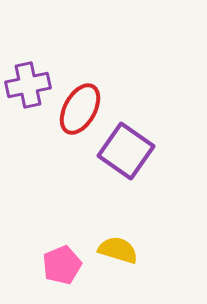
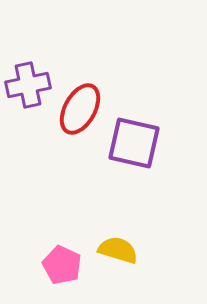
purple square: moved 8 px right, 8 px up; rotated 22 degrees counterclockwise
pink pentagon: rotated 24 degrees counterclockwise
